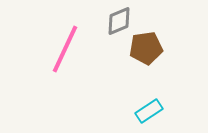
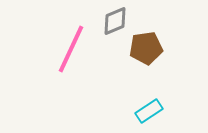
gray diamond: moved 4 px left
pink line: moved 6 px right
